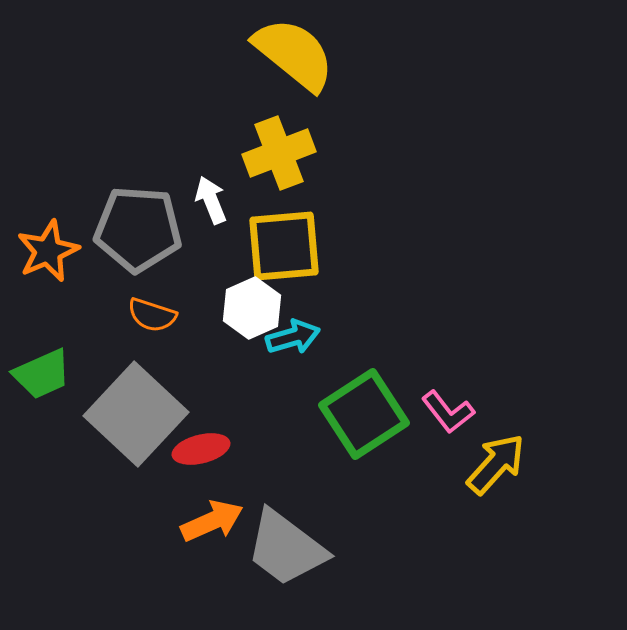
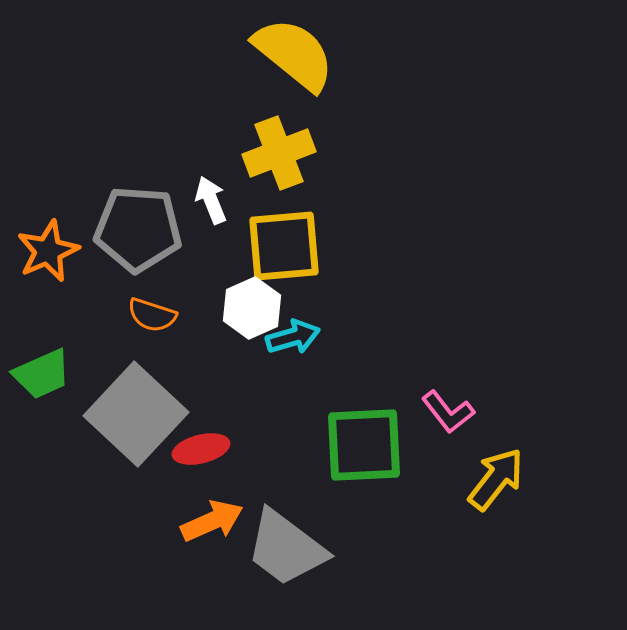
green square: moved 31 px down; rotated 30 degrees clockwise
yellow arrow: moved 15 px down; rotated 4 degrees counterclockwise
